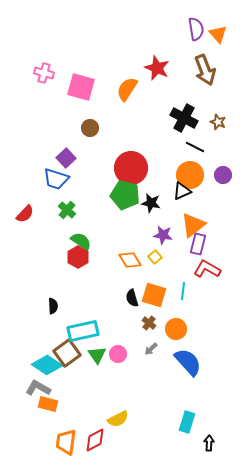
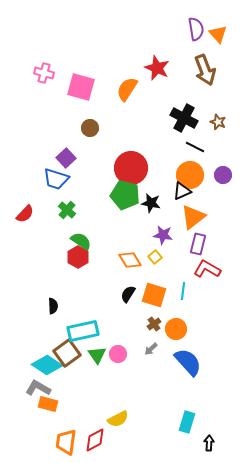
orange triangle at (193, 225): moved 8 px up
black semicircle at (132, 298): moved 4 px left, 4 px up; rotated 48 degrees clockwise
brown cross at (149, 323): moved 5 px right, 1 px down; rotated 16 degrees clockwise
